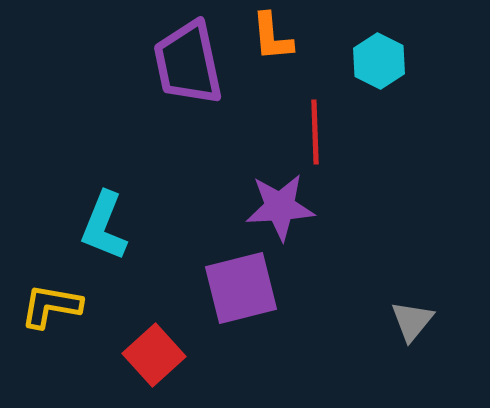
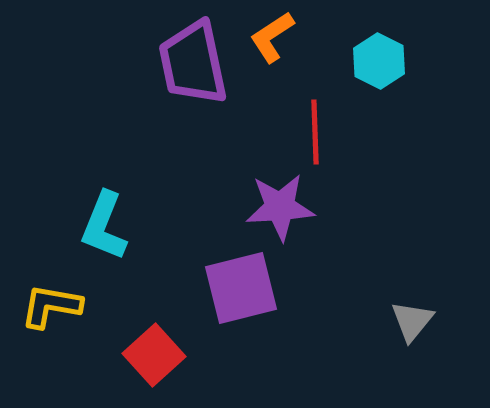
orange L-shape: rotated 62 degrees clockwise
purple trapezoid: moved 5 px right
